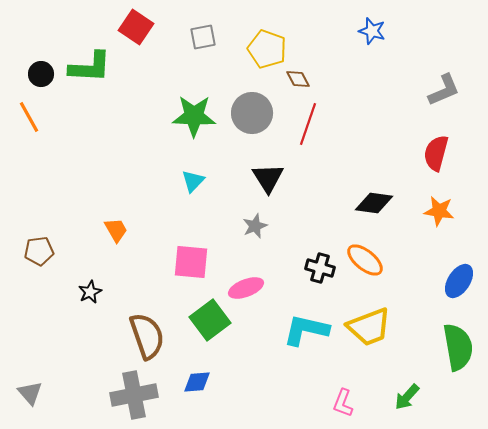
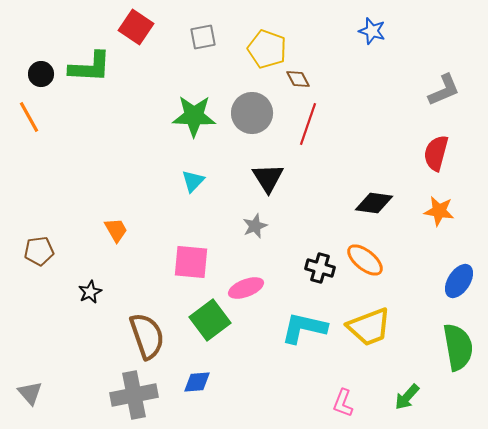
cyan L-shape: moved 2 px left, 2 px up
